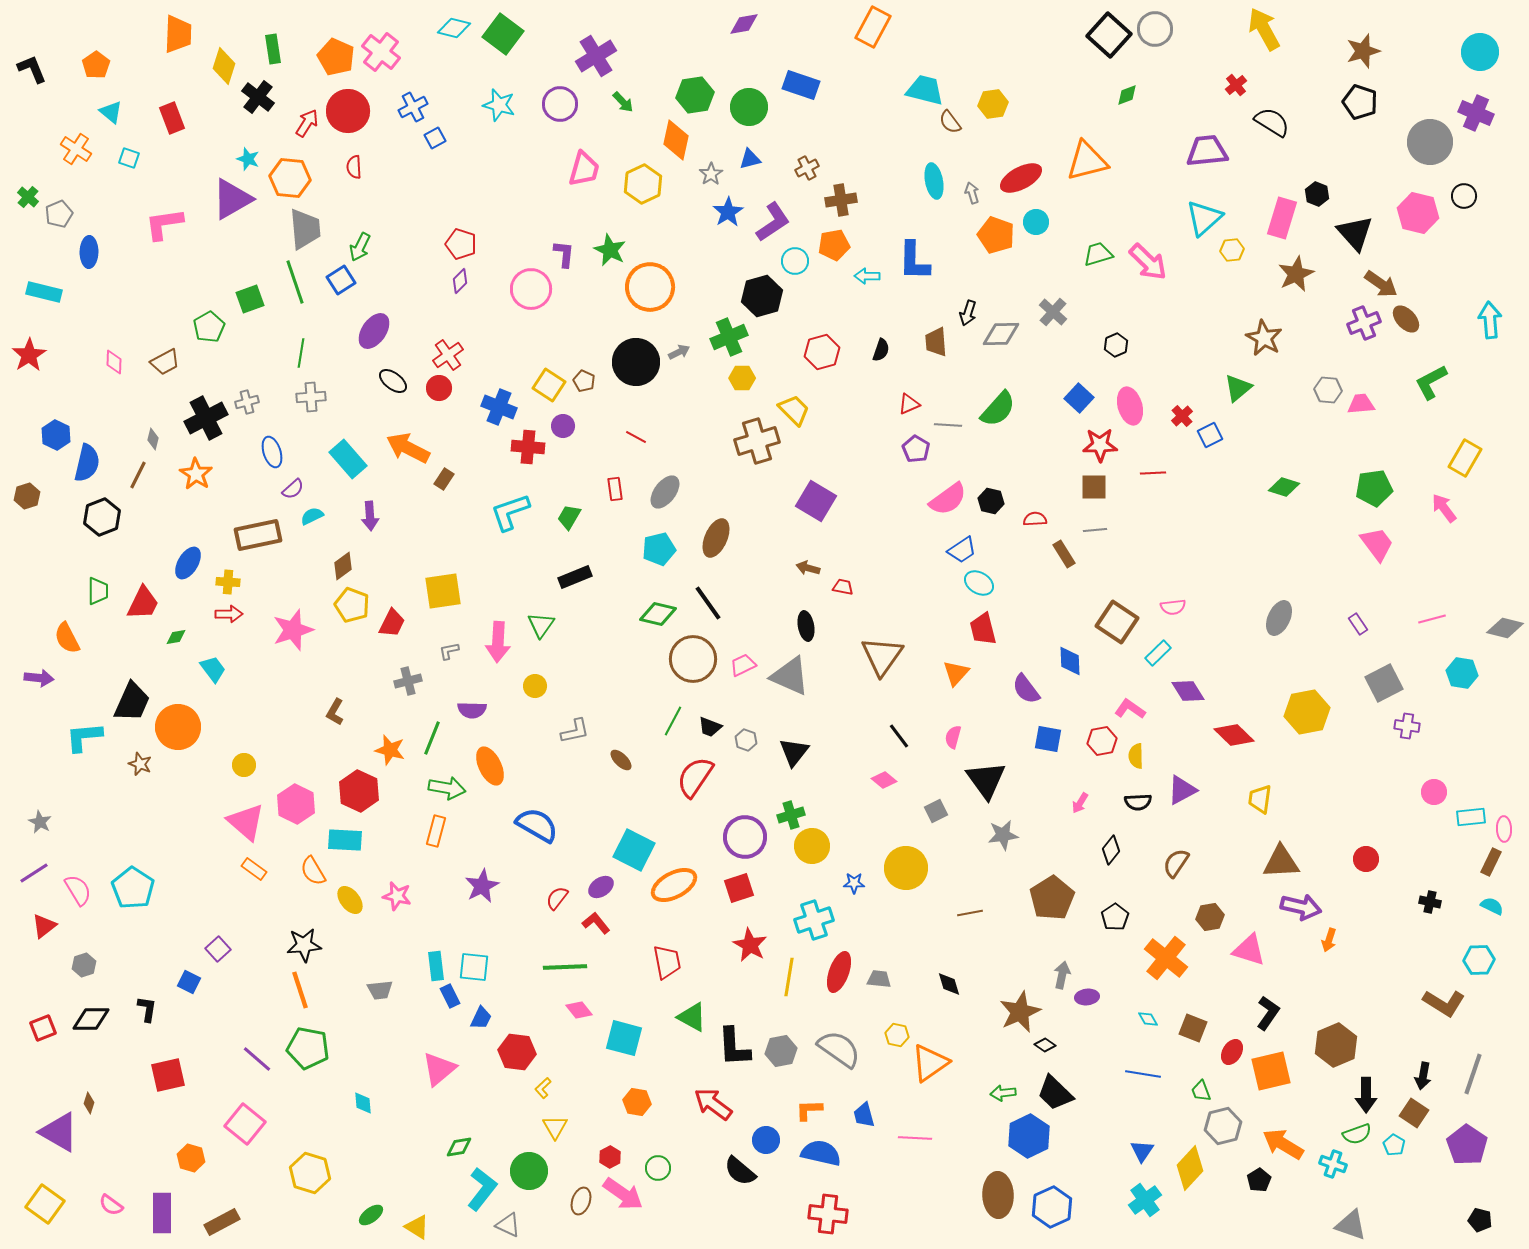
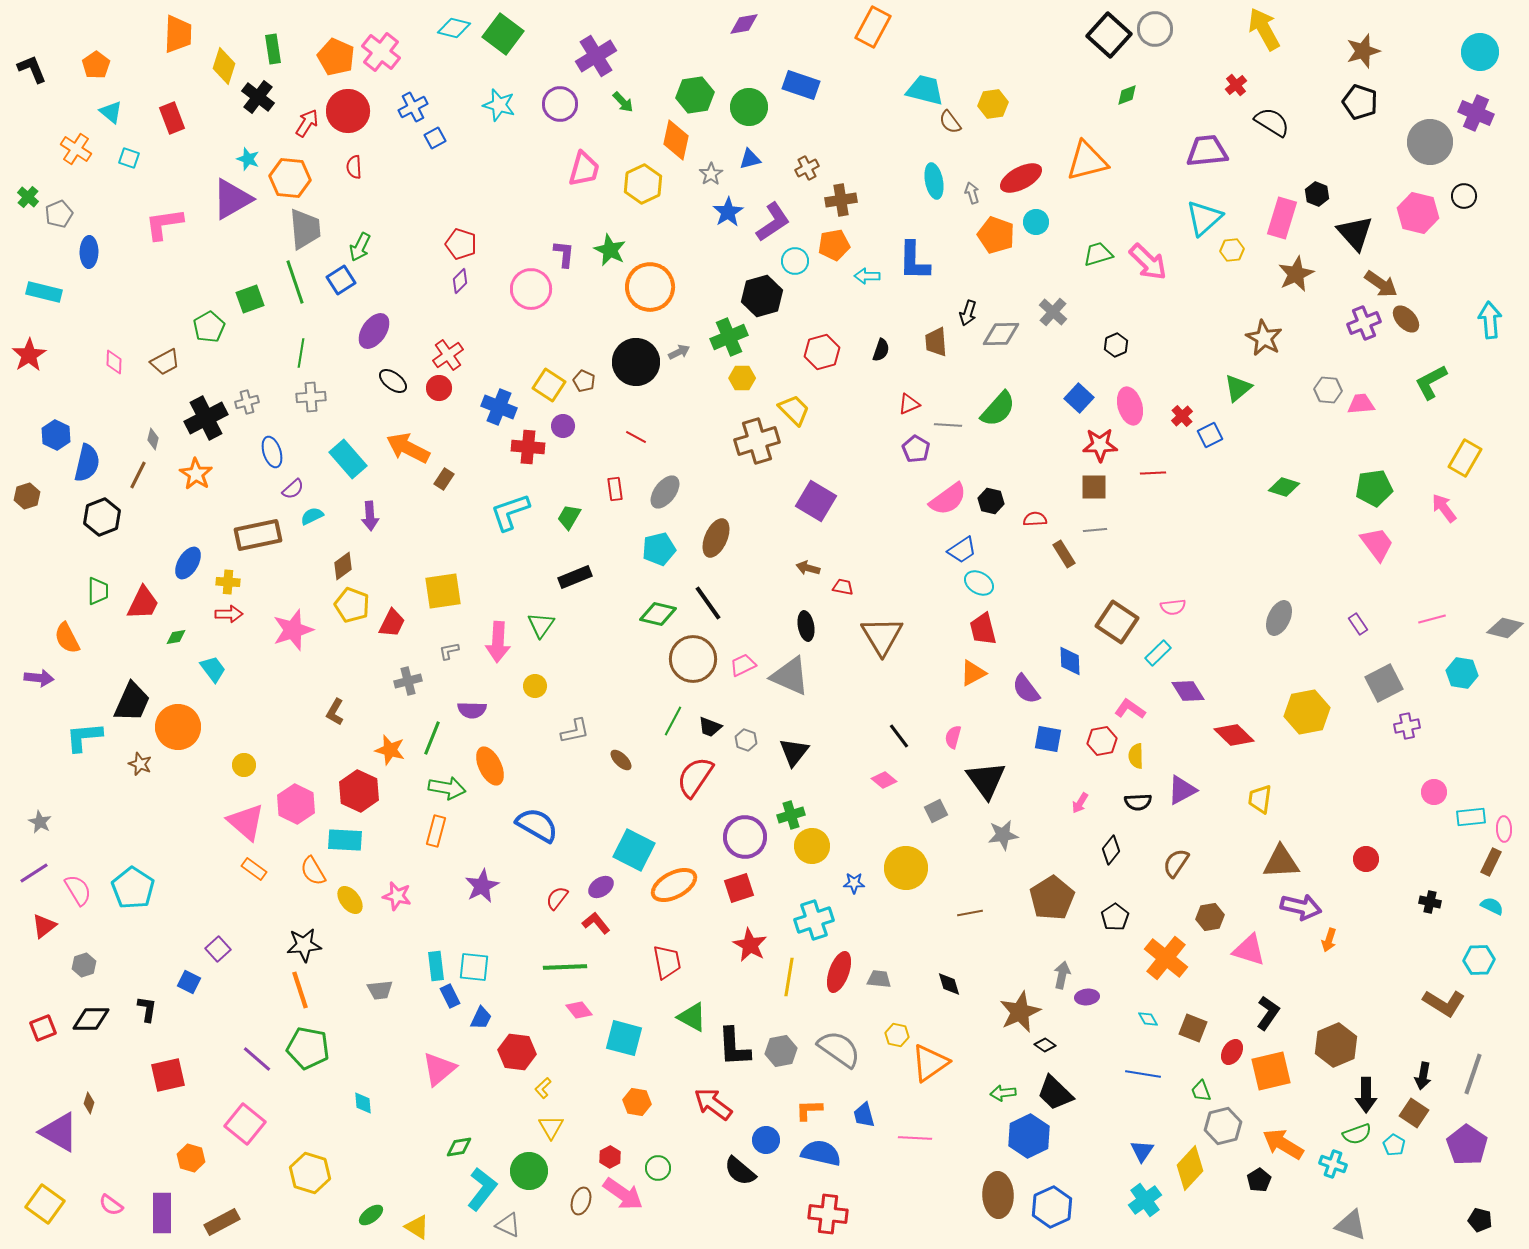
brown triangle at (882, 656): moved 20 px up; rotated 6 degrees counterclockwise
orange triangle at (956, 673): moved 17 px right; rotated 20 degrees clockwise
purple cross at (1407, 726): rotated 20 degrees counterclockwise
yellow triangle at (555, 1127): moved 4 px left
